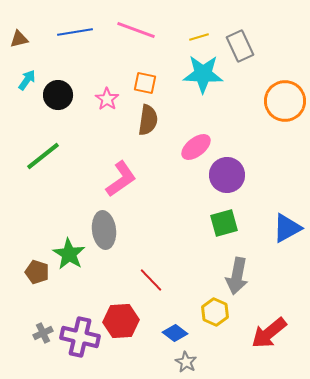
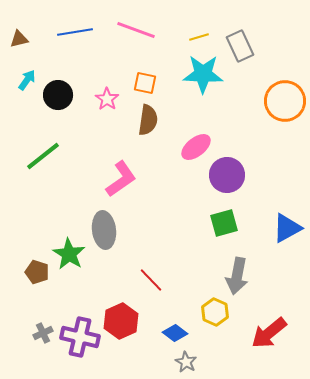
red hexagon: rotated 20 degrees counterclockwise
